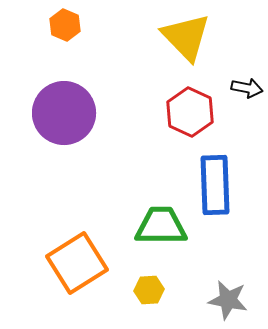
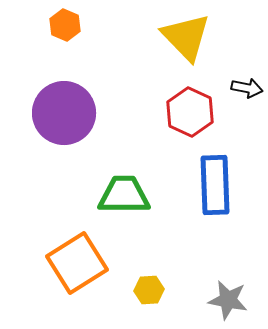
green trapezoid: moved 37 px left, 31 px up
